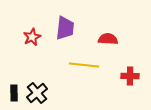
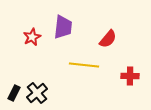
purple trapezoid: moved 2 px left, 1 px up
red semicircle: rotated 126 degrees clockwise
black rectangle: rotated 28 degrees clockwise
